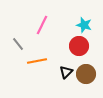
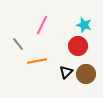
red circle: moved 1 px left
